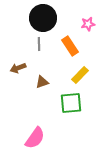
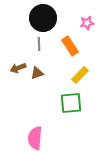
pink star: moved 1 px left, 1 px up
brown triangle: moved 5 px left, 9 px up
pink semicircle: rotated 150 degrees clockwise
